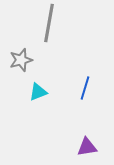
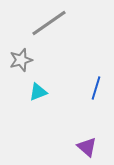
gray line: rotated 45 degrees clockwise
blue line: moved 11 px right
purple triangle: rotated 50 degrees clockwise
